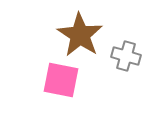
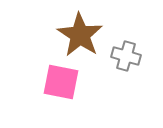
pink square: moved 2 px down
